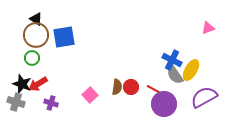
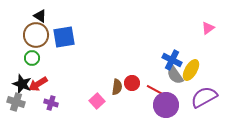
black triangle: moved 4 px right, 3 px up
pink triangle: rotated 16 degrees counterclockwise
red circle: moved 1 px right, 4 px up
pink square: moved 7 px right, 6 px down
purple circle: moved 2 px right, 1 px down
